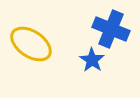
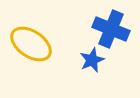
blue star: rotated 15 degrees clockwise
